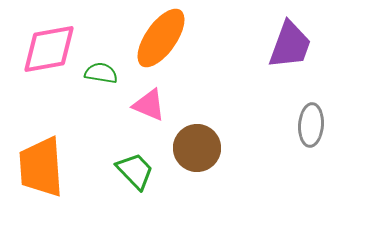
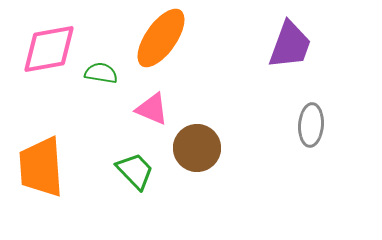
pink triangle: moved 3 px right, 4 px down
